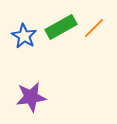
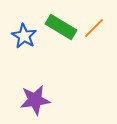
green rectangle: rotated 60 degrees clockwise
purple star: moved 4 px right, 3 px down
